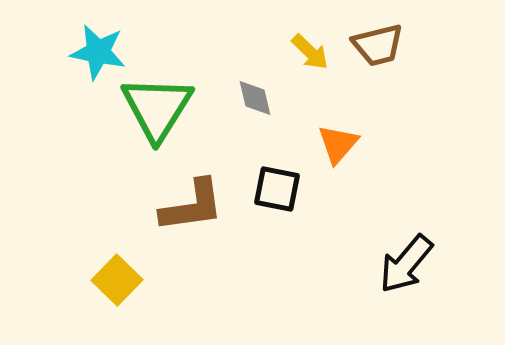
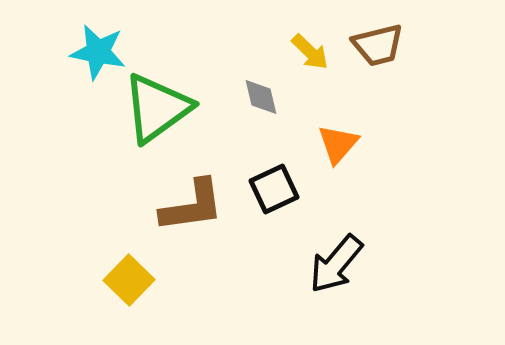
gray diamond: moved 6 px right, 1 px up
green triangle: rotated 22 degrees clockwise
black square: moved 3 px left; rotated 36 degrees counterclockwise
black arrow: moved 70 px left
yellow square: moved 12 px right
